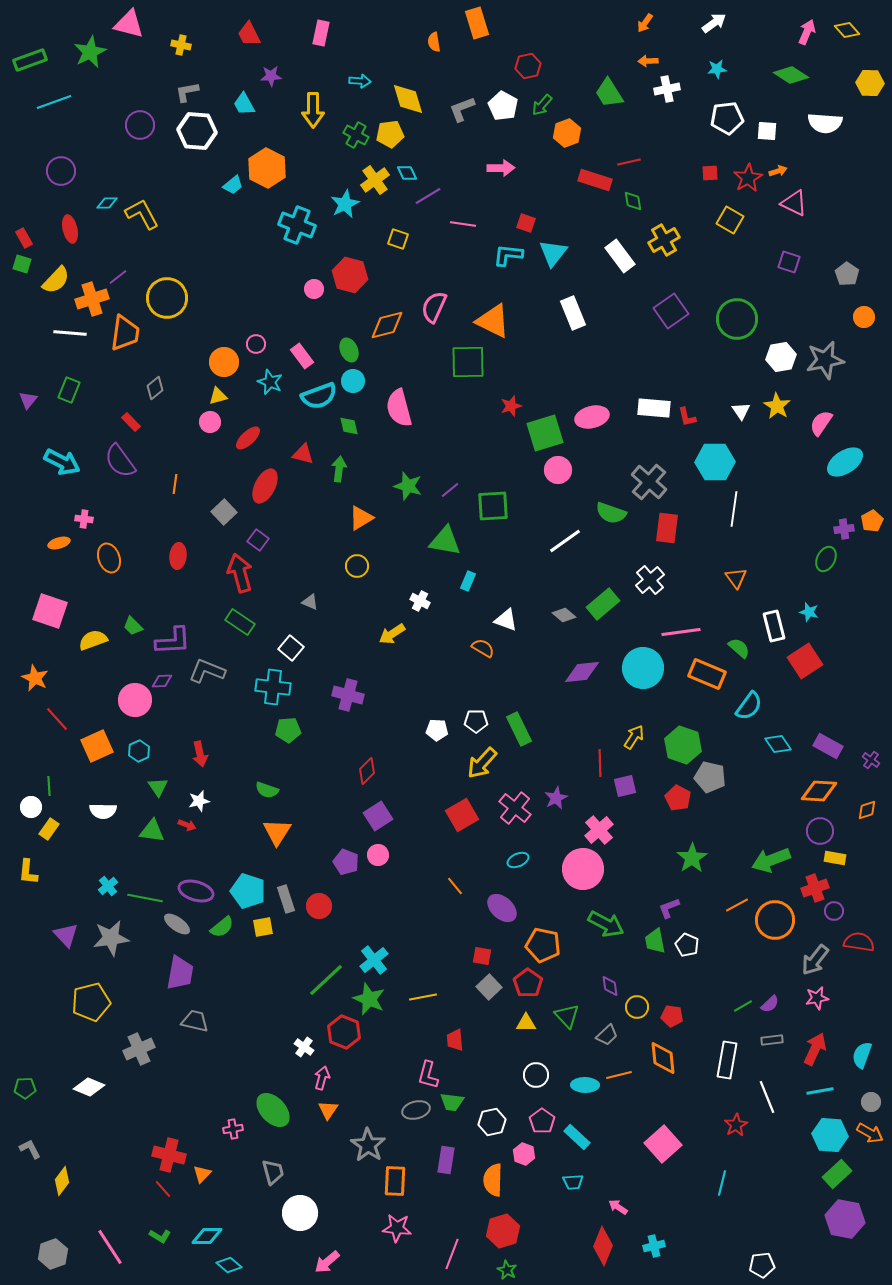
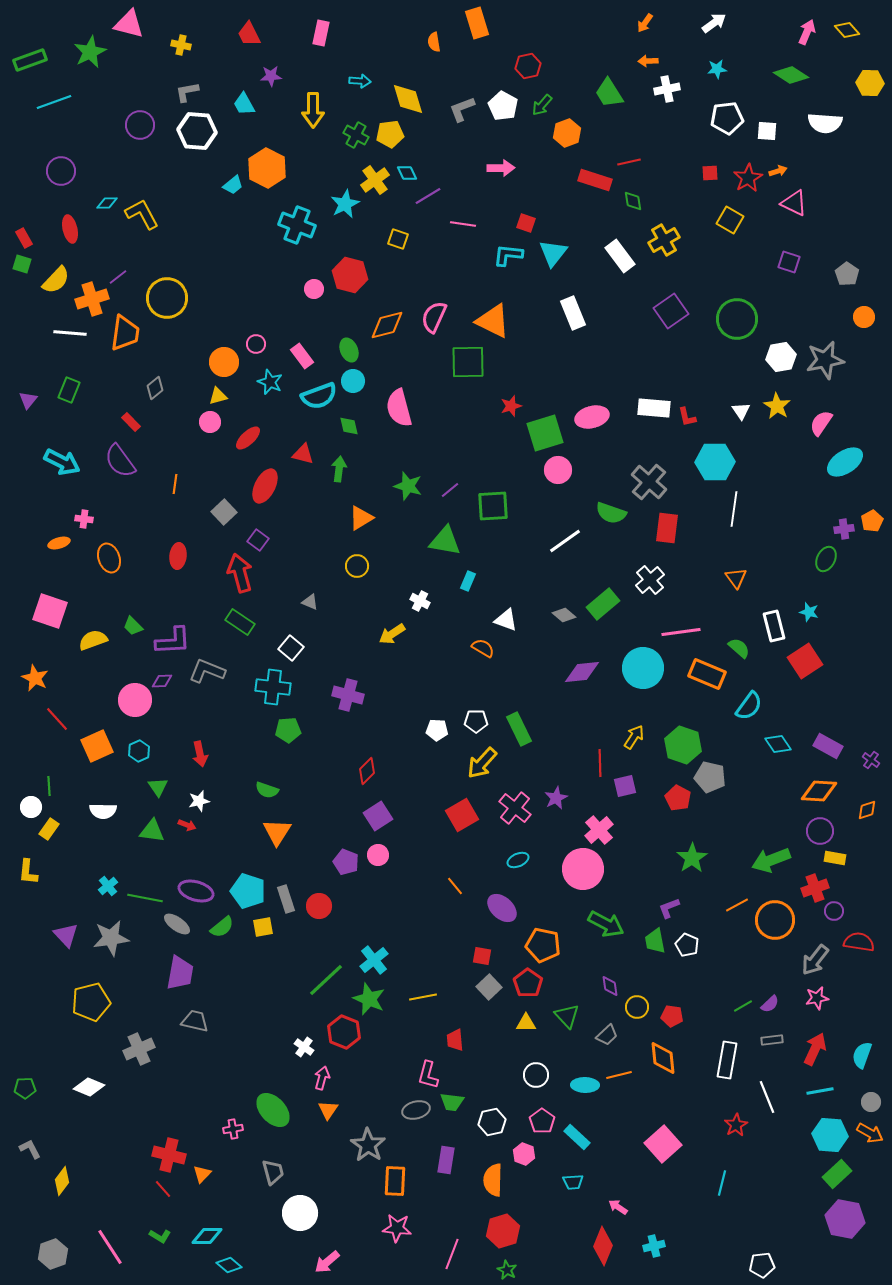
pink semicircle at (434, 307): moved 10 px down
